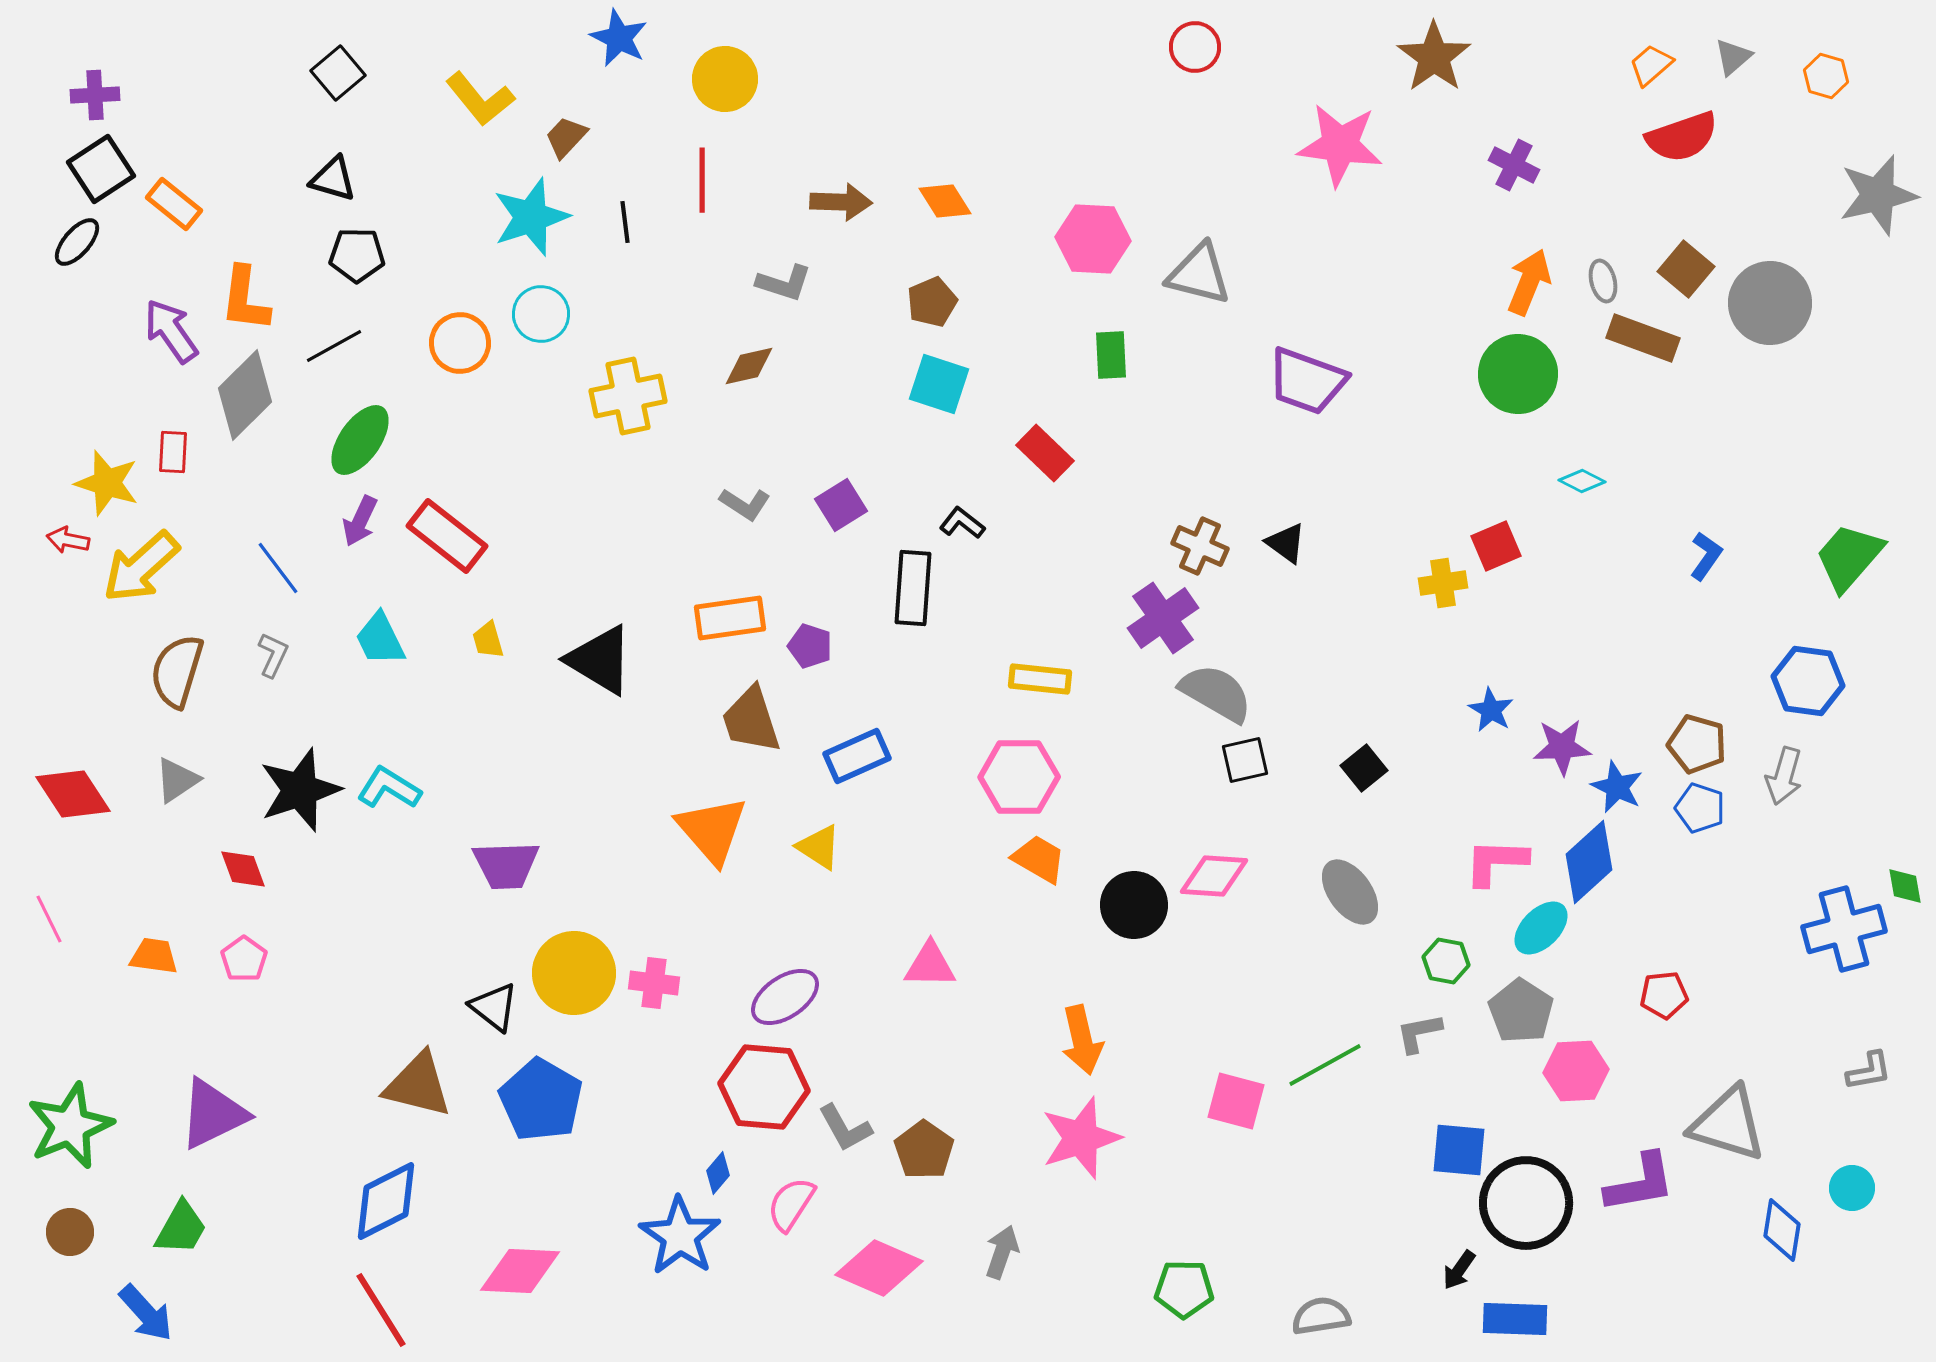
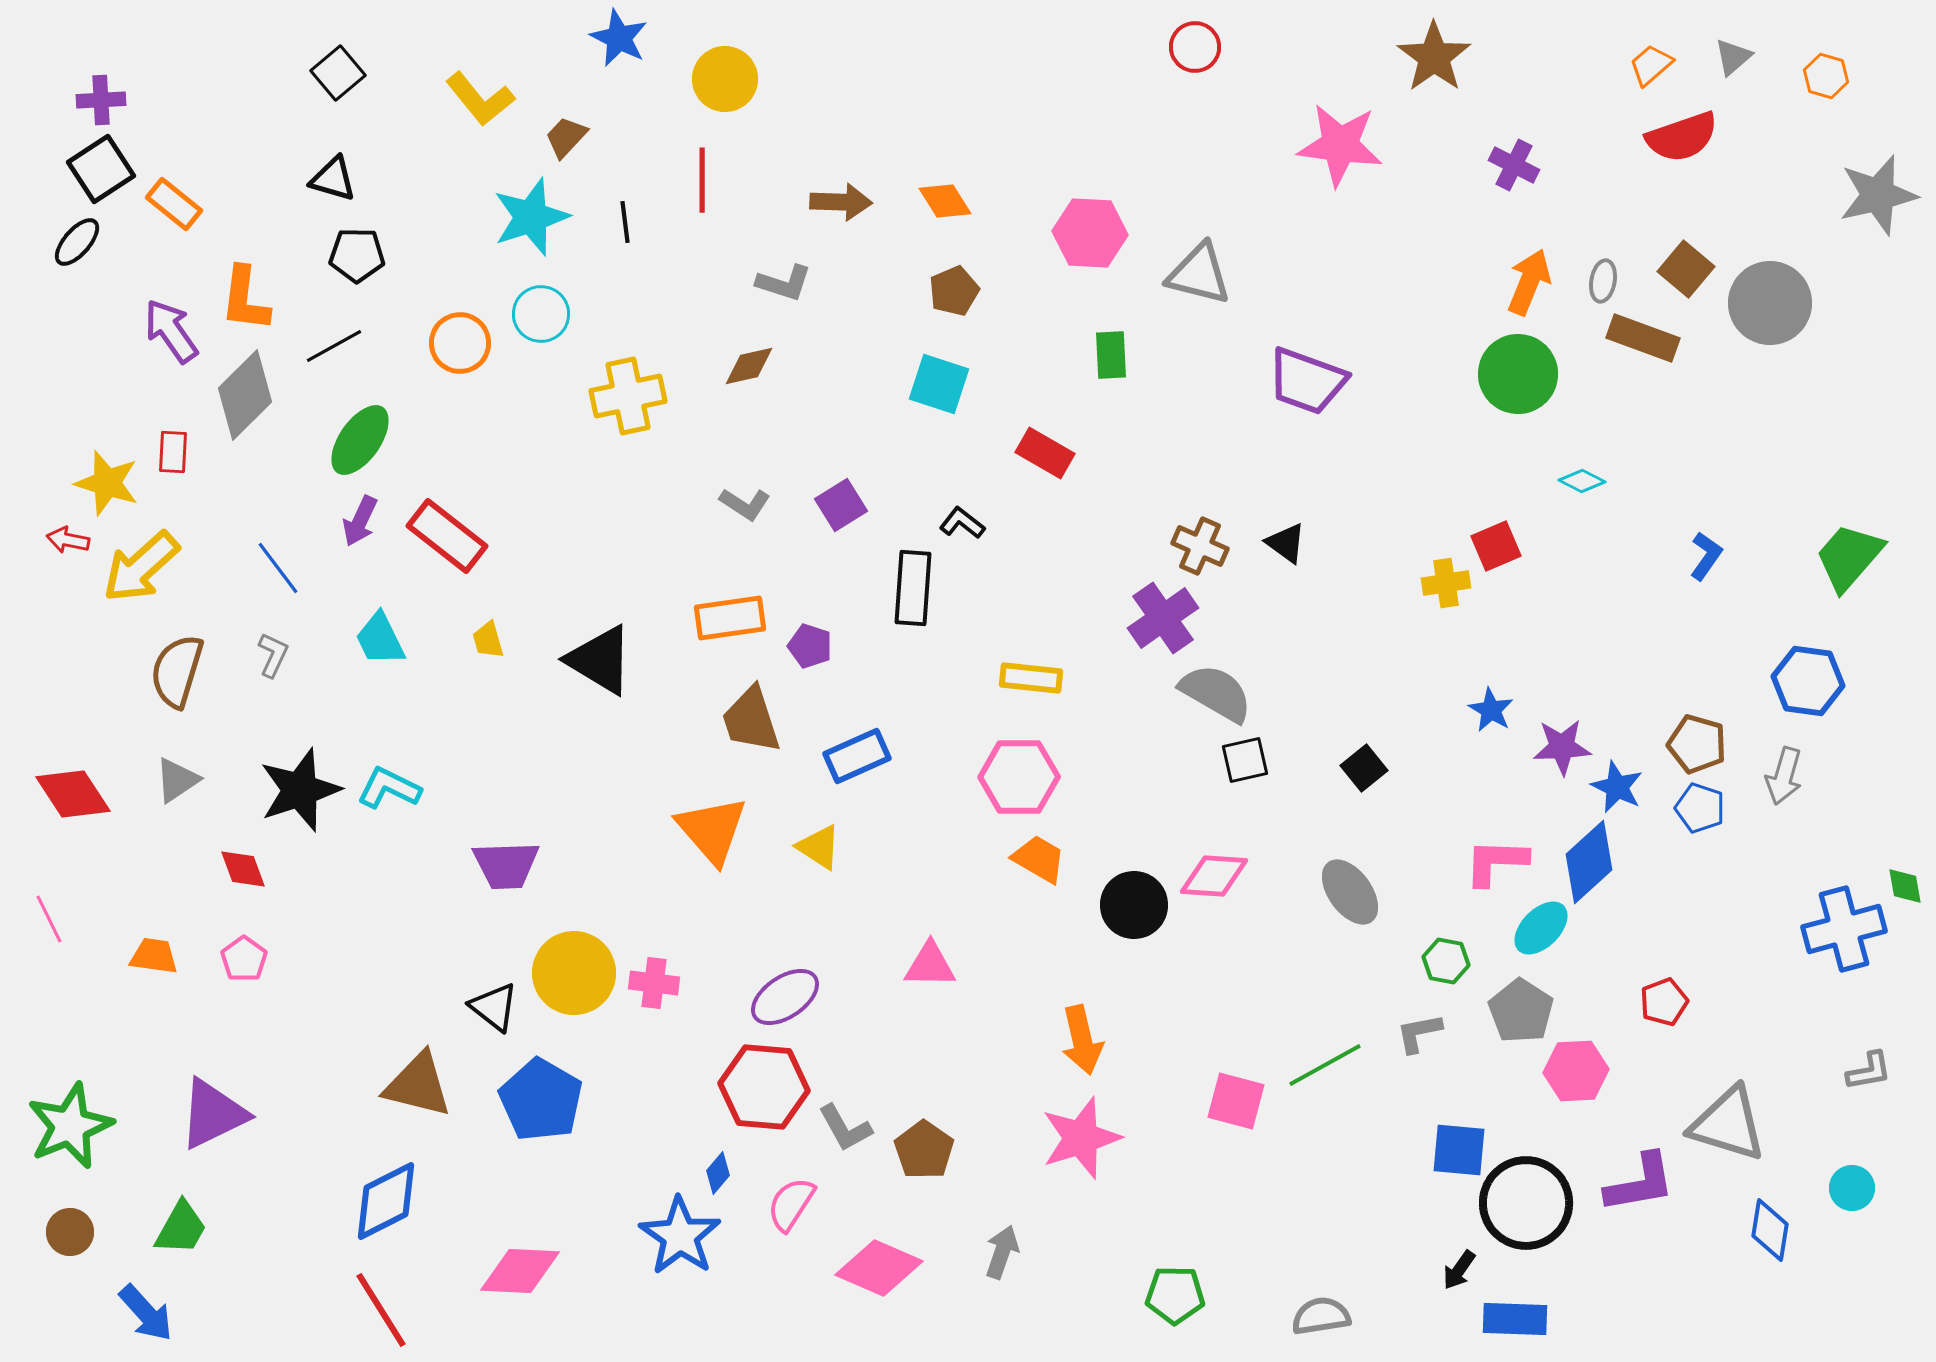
purple cross at (95, 95): moved 6 px right, 5 px down
pink hexagon at (1093, 239): moved 3 px left, 6 px up
gray ellipse at (1603, 281): rotated 24 degrees clockwise
brown pentagon at (932, 302): moved 22 px right, 11 px up
red rectangle at (1045, 453): rotated 14 degrees counterclockwise
yellow cross at (1443, 583): moved 3 px right
yellow rectangle at (1040, 679): moved 9 px left, 1 px up
cyan L-shape at (389, 788): rotated 6 degrees counterclockwise
red pentagon at (1664, 995): moved 7 px down; rotated 15 degrees counterclockwise
blue diamond at (1782, 1230): moved 12 px left
green pentagon at (1184, 1289): moved 9 px left, 6 px down
